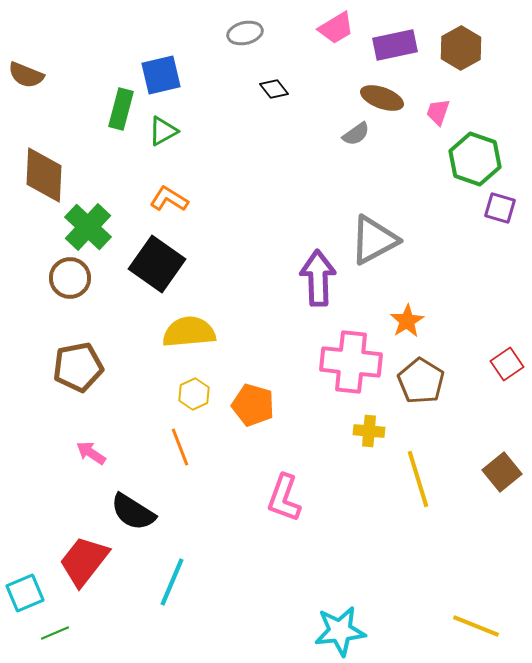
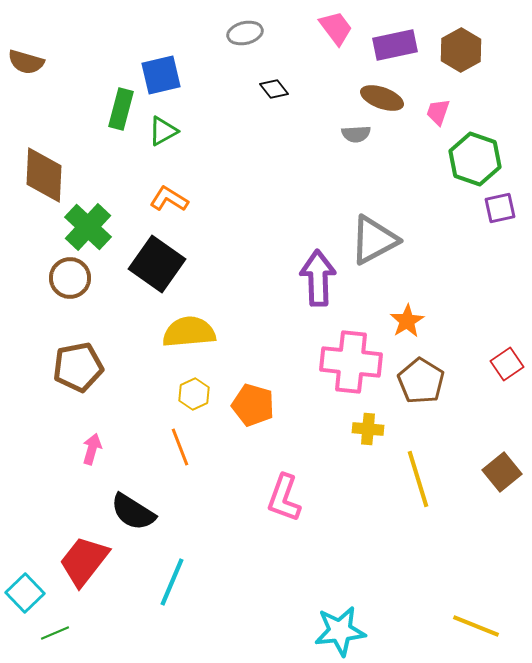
pink trapezoid at (336, 28): rotated 96 degrees counterclockwise
brown hexagon at (461, 48): moved 2 px down
brown semicircle at (26, 75): moved 13 px up; rotated 6 degrees counterclockwise
gray semicircle at (356, 134): rotated 32 degrees clockwise
purple square at (500, 208): rotated 28 degrees counterclockwise
yellow cross at (369, 431): moved 1 px left, 2 px up
pink arrow at (91, 453): moved 1 px right, 4 px up; rotated 72 degrees clockwise
cyan square at (25, 593): rotated 21 degrees counterclockwise
